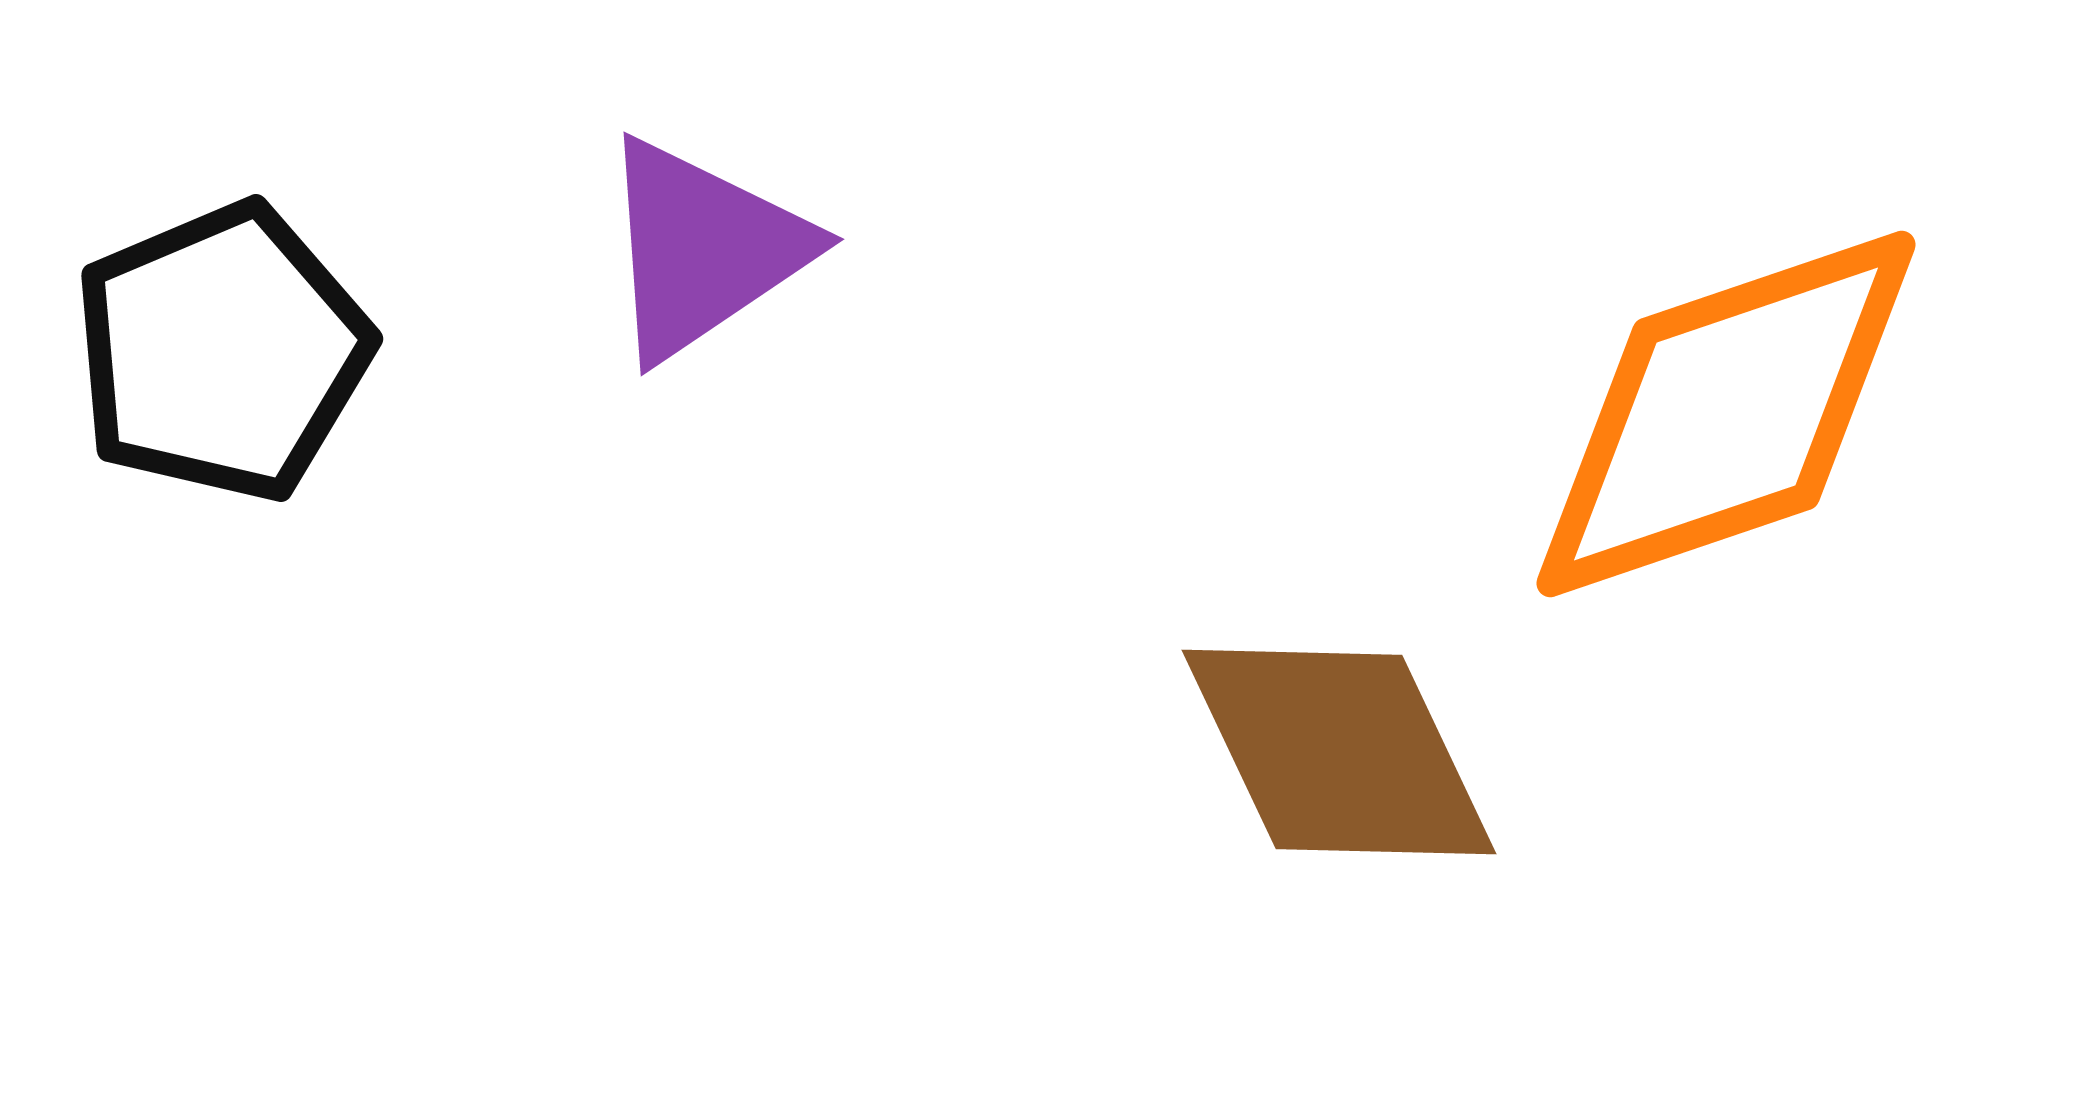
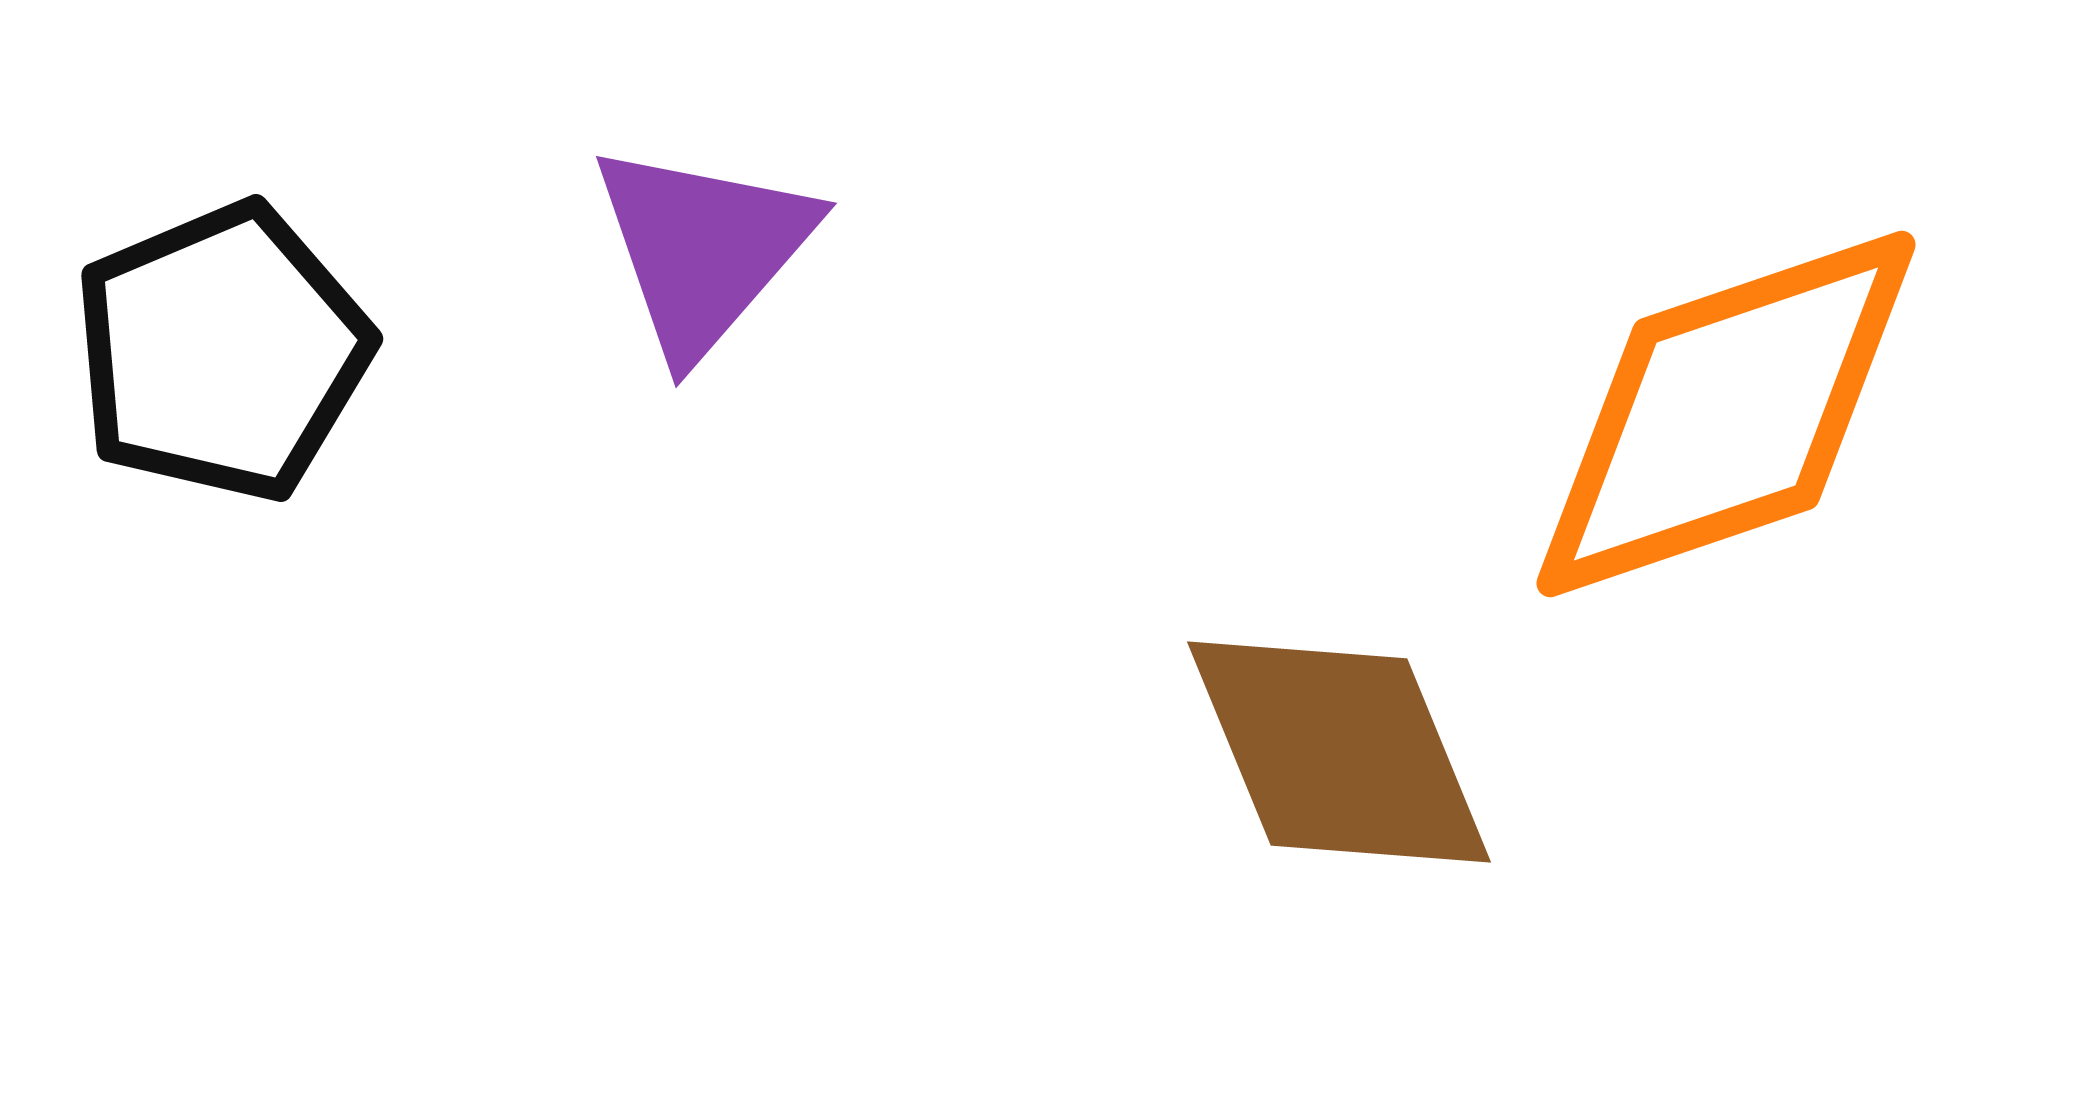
purple triangle: rotated 15 degrees counterclockwise
brown diamond: rotated 3 degrees clockwise
